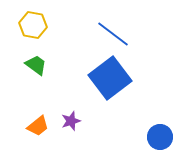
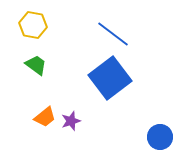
orange trapezoid: moved 7 px right, 9 px up
